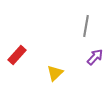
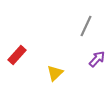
gray line: rotated 15 degrees clockwise
purple arrow: moved 2 px right, 2 px down
